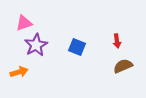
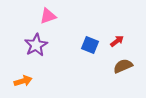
pink triangle: moved 24 px right, 7 px up
red arrow: rotated 120 degrees counterclockwise
blue square: moved 13 px right, 2 px up
orange arrow: moved 4 px right, 9 px down
